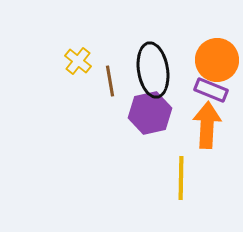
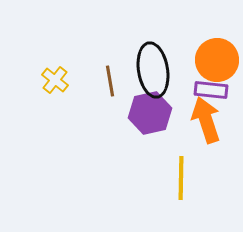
yellow cross: moved 23 px left, 19 px down
purple rectangle: rotated 16 degrees counterclockwise
orange arrow: moved 1 px left, 5 px up; rotated 21 degrees counterclockwise
